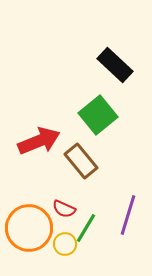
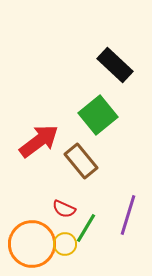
red arrow: rotated 15 degrees counterclockwise
orange circle: moved 3 px right, 16 px down
